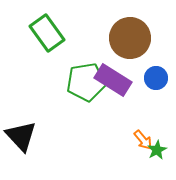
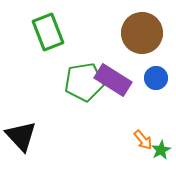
green rectangle: moved 1 px right, 1 px up; rotated 15 degrees clockwise
brown circle: moved 12 px right, 5 px up
green pentagon: moved 2 px left
green star: moved 4 px right
